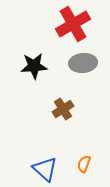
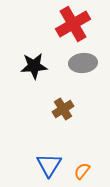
orange semicircle: moved 2 px left, 7 px down; rotated 18 degrees clockwise
blue triangle: moved 4 px right, 4 px up; rotated 20 degrees clockwise
